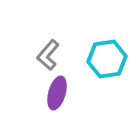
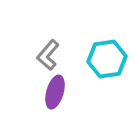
purple ellipse: moved 2 px left, 1 px up
